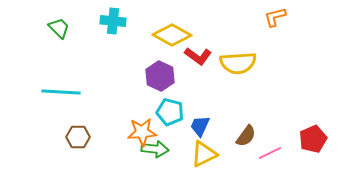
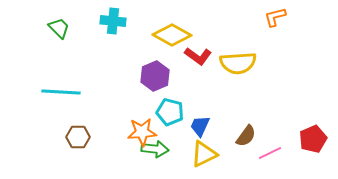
purple hexagon: moved 5 px left; rotated 12 degrees clockwise
